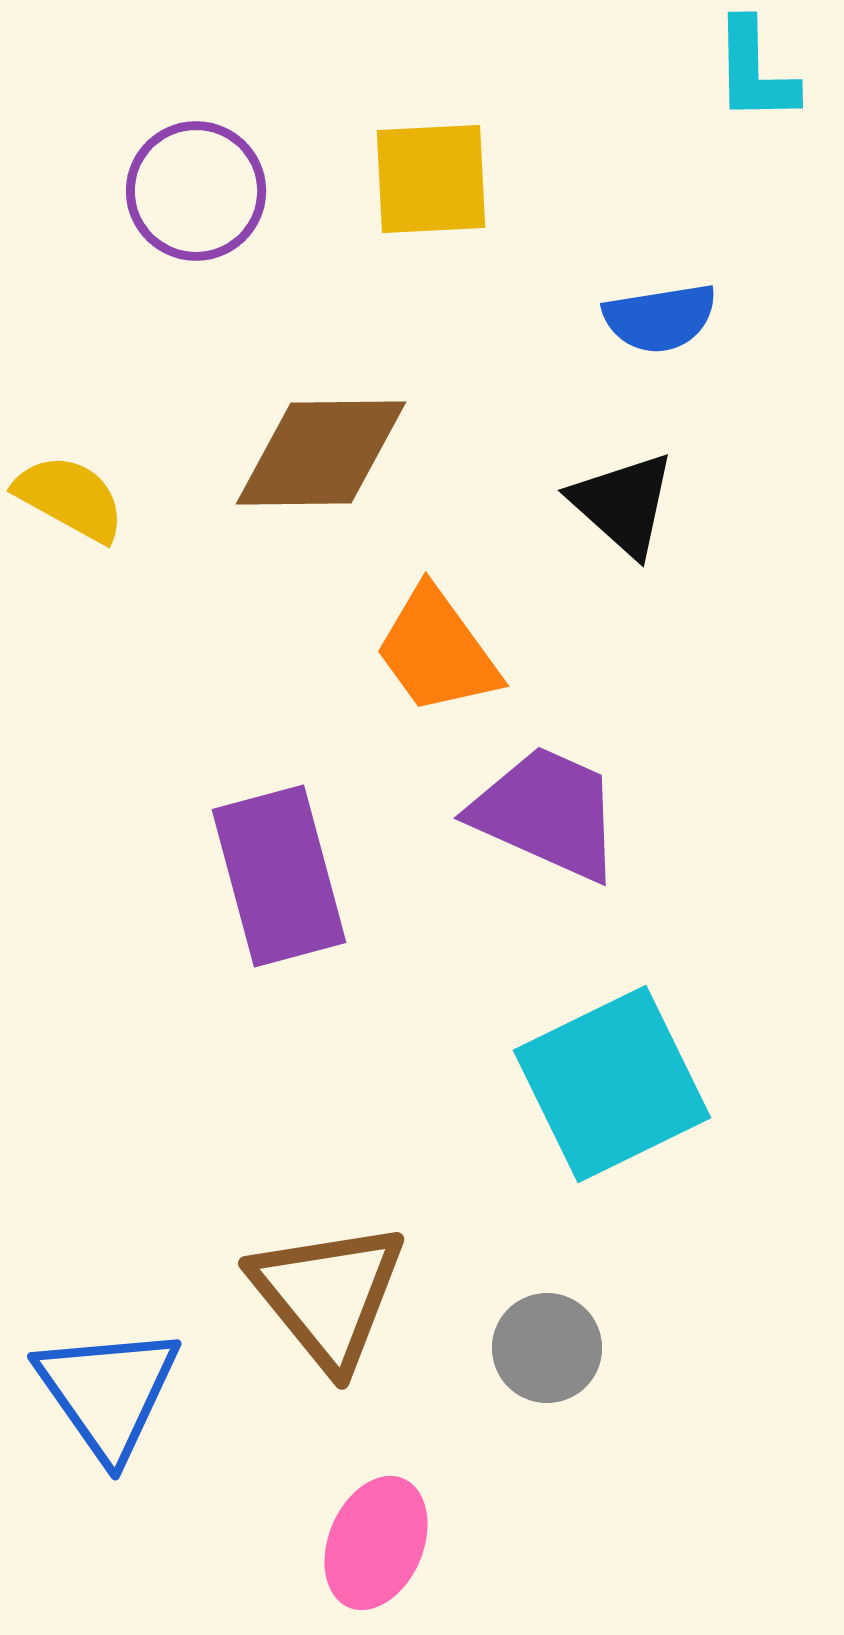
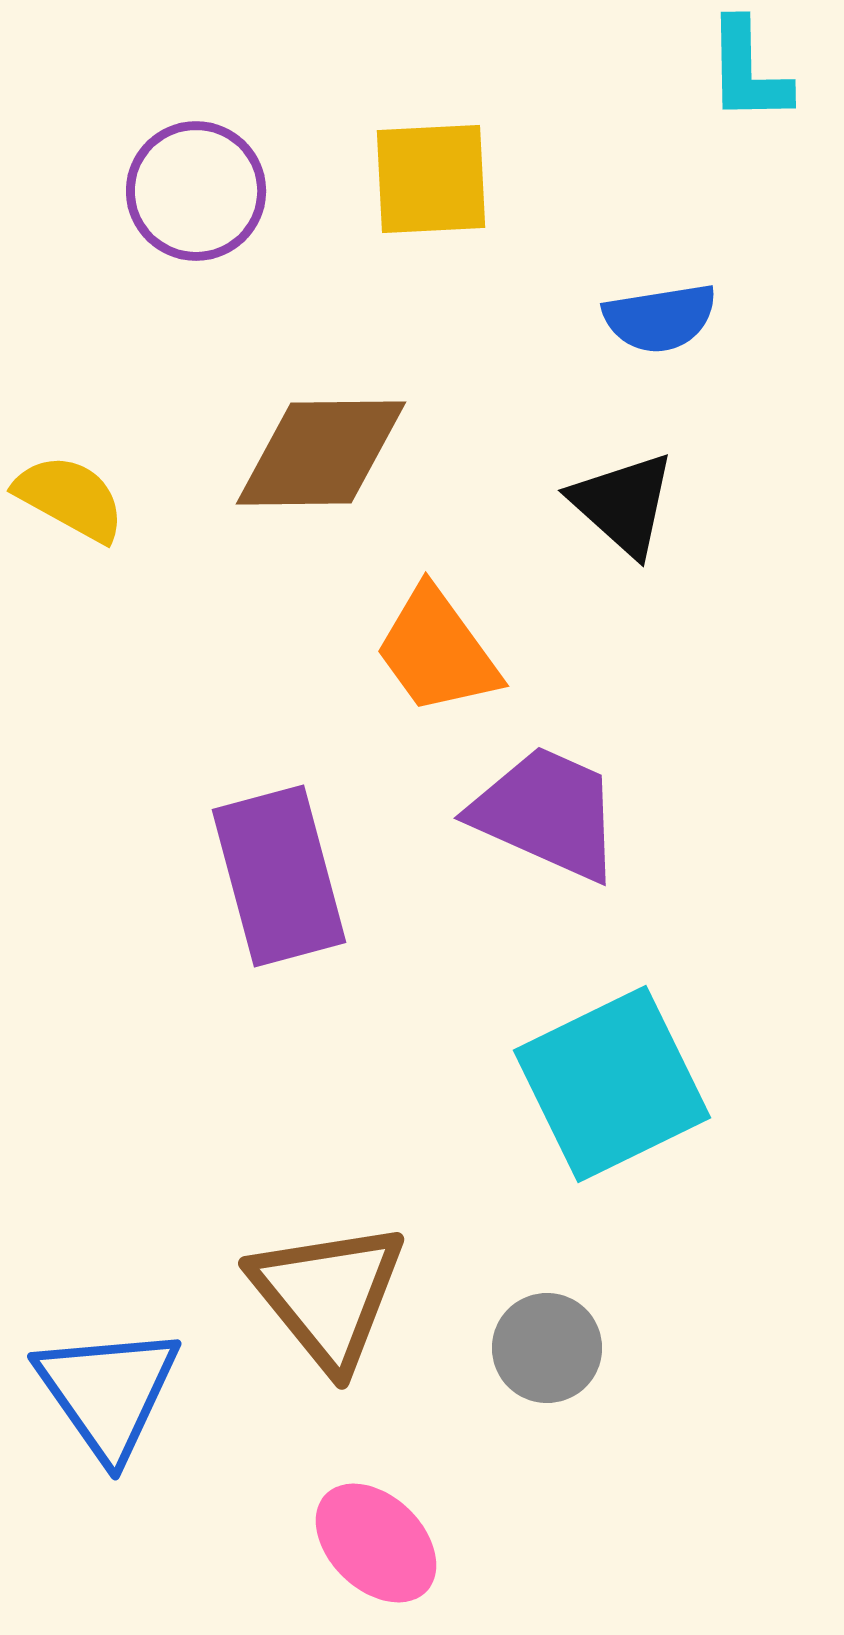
cyan L-shape: moved 7 px left
pink ellipse: rotated 69 degrees counterclockwise
